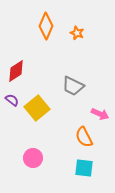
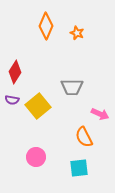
red diamond: moved 1 px left, 1 px down; rotated 25 degrees counterclockwise
gray trapezoid: moved 1 px left, 1 px down; rotated 25 degrees counterclockwise
purple semicircle: rotated 152 degrees clockwise
yellow square: moved 1 px right, 2 px up
pink circle: moved 3 px right, 1 px up
cyan square: moved 5 px left; rotated 12 degrees counterclockwise
